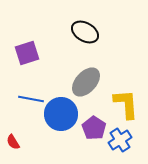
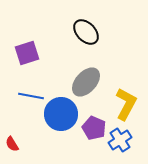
black ellipse: moved 1 px right; rotated 16 degrees clockwise
blue line: moved 3 px up
yellow L-shape: rotated 32 degrees clockwise
purple pentagon: rotated 10 degrees counterclockwise
red semicircle: moved 1 px left, 2 px down
